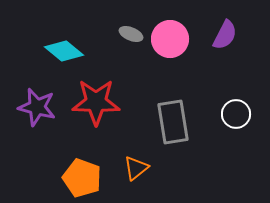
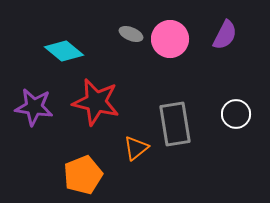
red star: rotated 12 degrees clockwise
purple star: moved 3 px left; rotated 6 degrees counterclockwise
gray rectangle: moved 2 px right, 2 px down
orange triangle: moved 20 px up
orange pentagon: moved 1 px right, 3 px up; rotated 30 degrees clockwise
